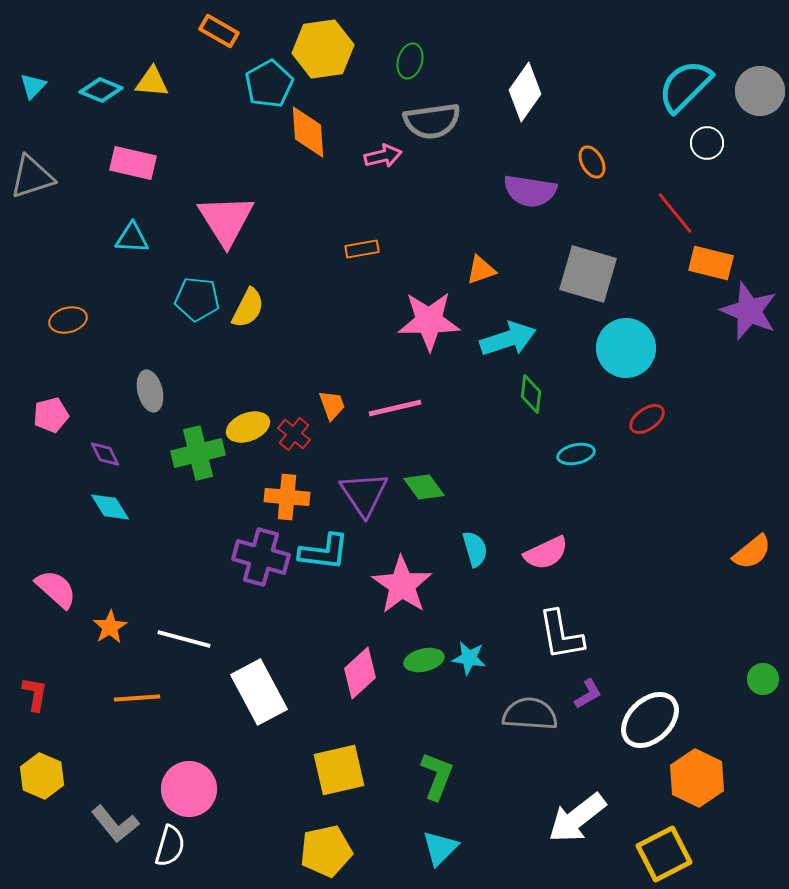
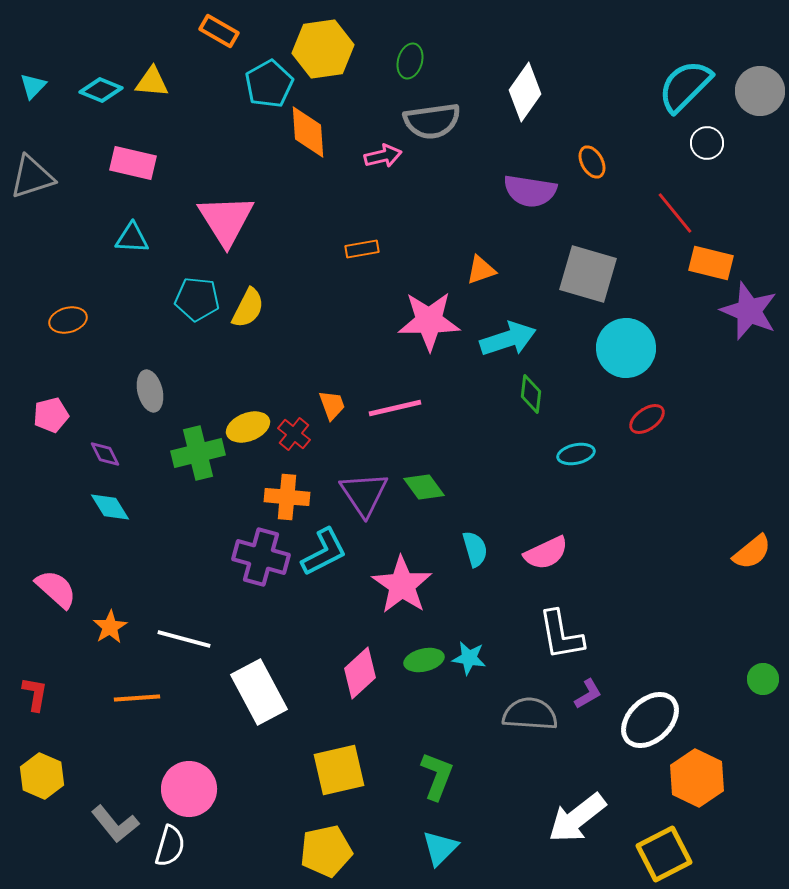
cyan L-shape at (324, 552): rotated 34 degrees counterclockwise
